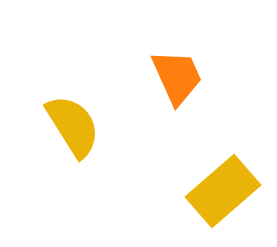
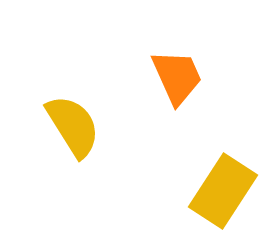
yellow rectangle: rotated 16 degrees counterclockwise
